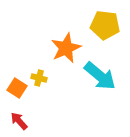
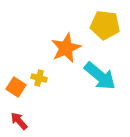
orange square: moved 1 px left, 1 px up
